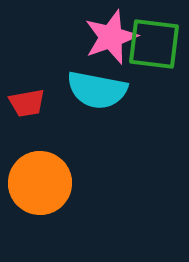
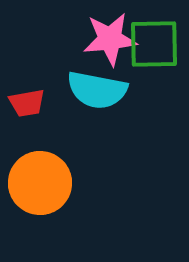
pink star: moved 1 px left, 2 px down; rotated 14 degrees clockwise
green square: rotated 8 degrees counterclockwise
